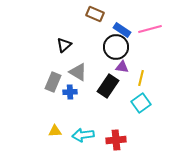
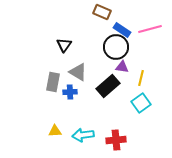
brown rectangle: moved 7 px right, 2 px up
black triangle: rotated 14 degrees counterclockwise
gray rectangle: rotated 12 degrees counterclockwise
black rectangle: rotated 15 degrees clockwise
